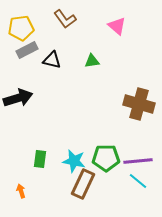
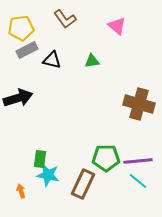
cyan star: moved 26 px left, 14 px down
